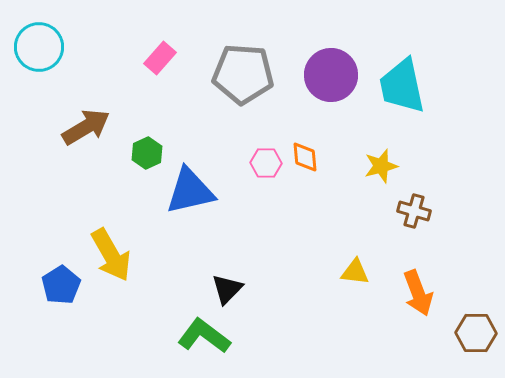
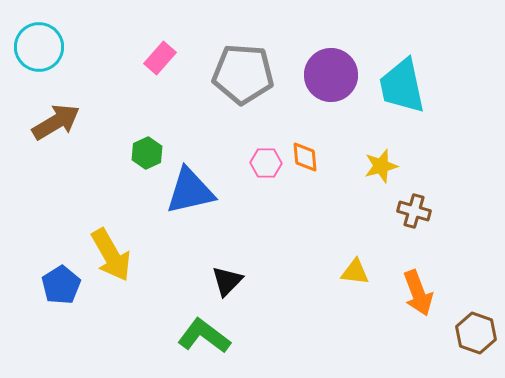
brown arrow: moved 30 px left, 5 px up
black triangle: moved 8 px up
brown hexagon: rotated 18 degrees clockwise
